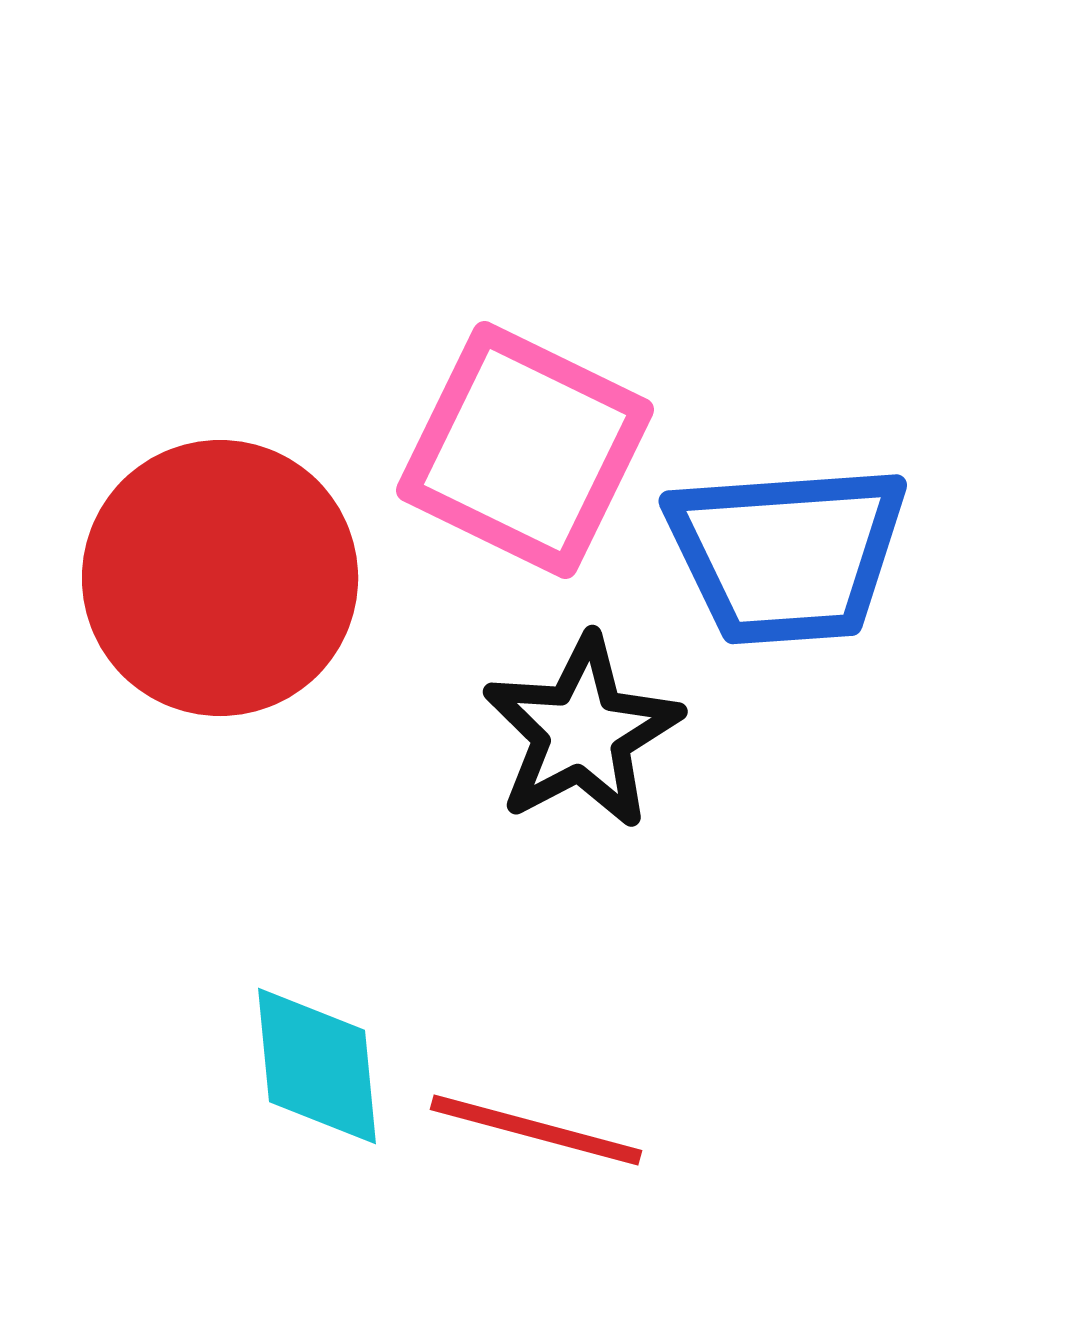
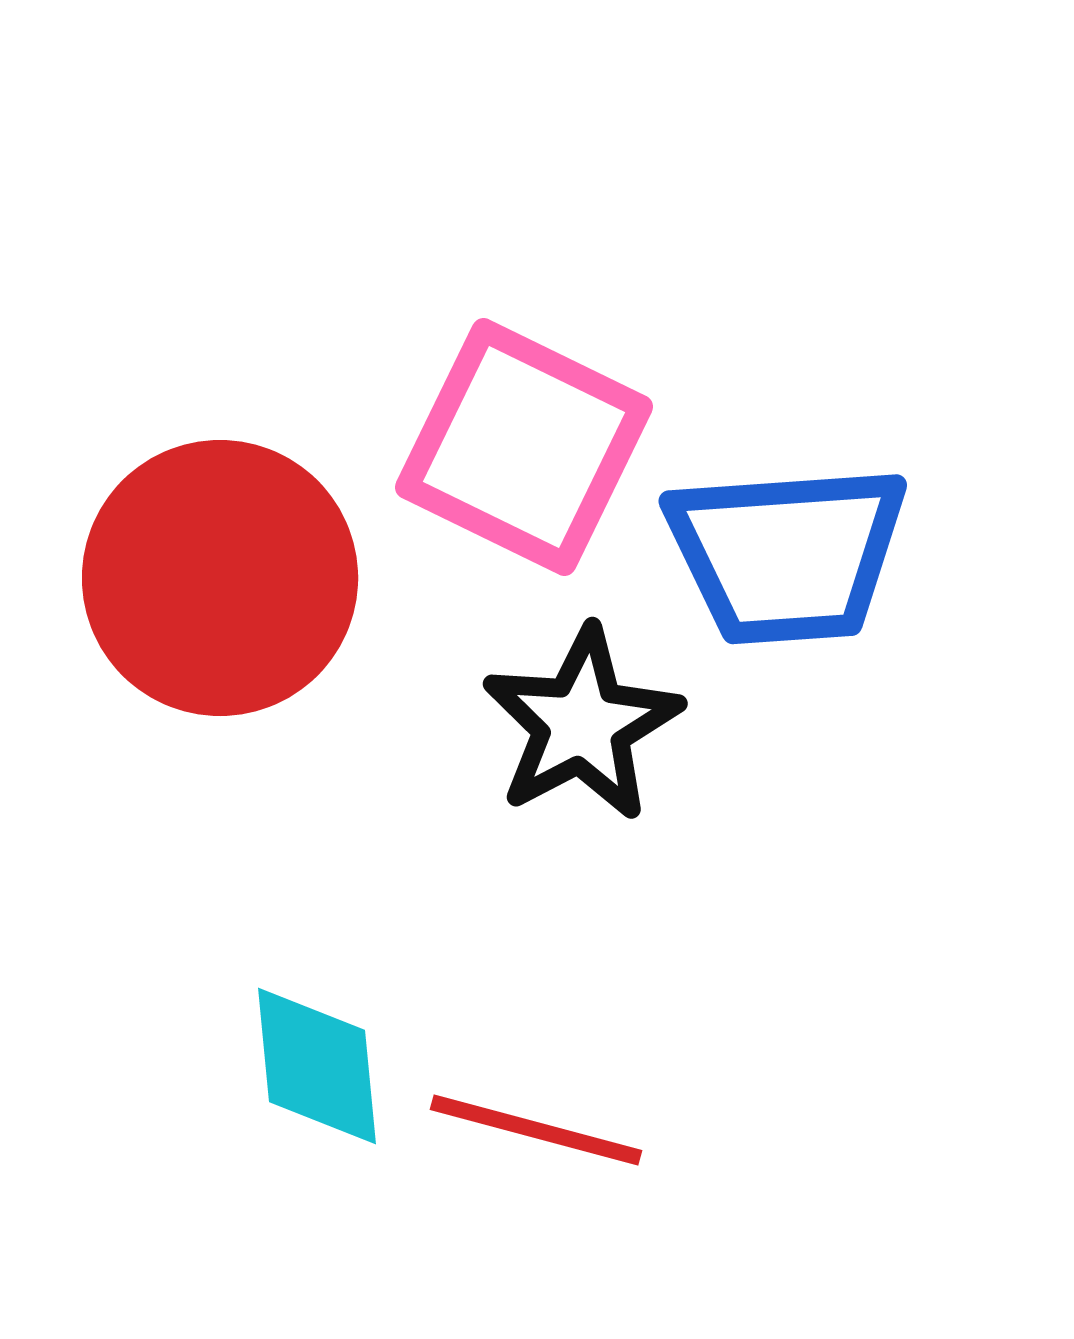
pink square: moved 1 px left, 3 px up
black star: moved 8 px up
